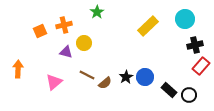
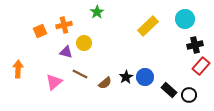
brown line: moved 7 px left, 1 px up
